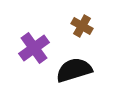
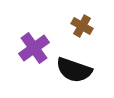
black semicircle: rotated 144 degrees counterclockwise
